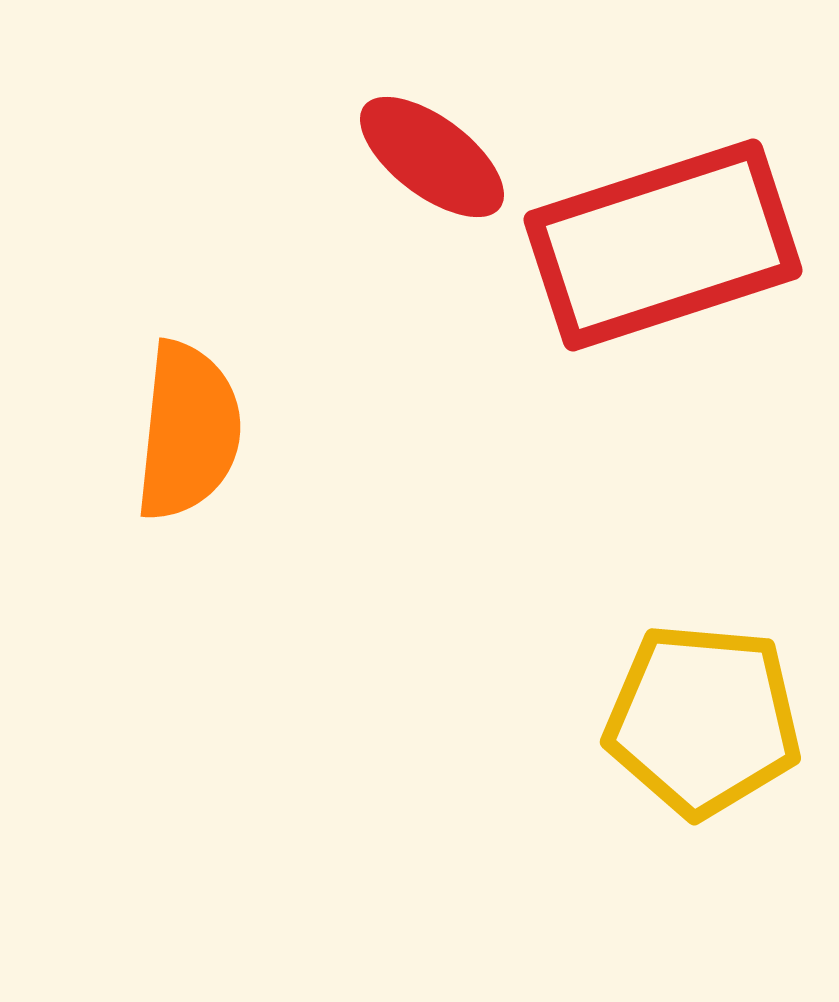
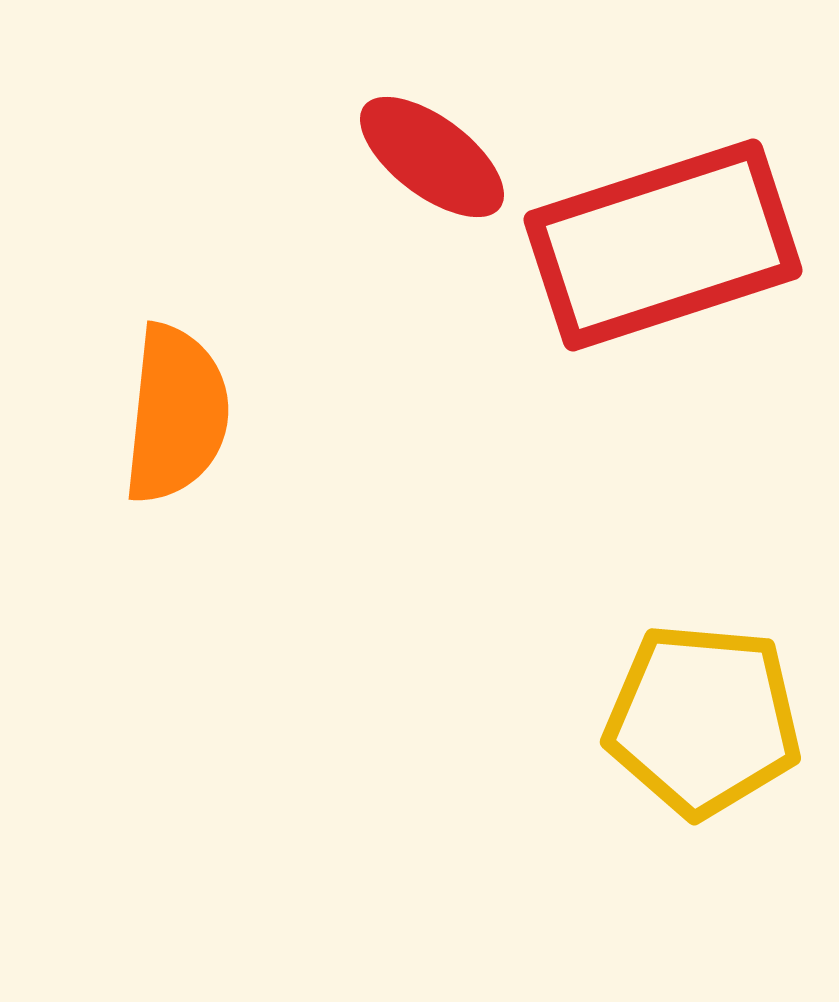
orange semicircle: moved 12 px left, 17 px up
